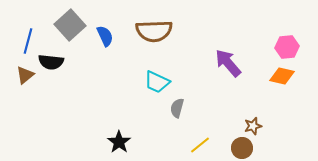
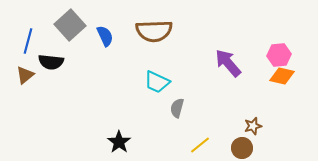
pink hexagon: moved 8 px left, 8 px down
